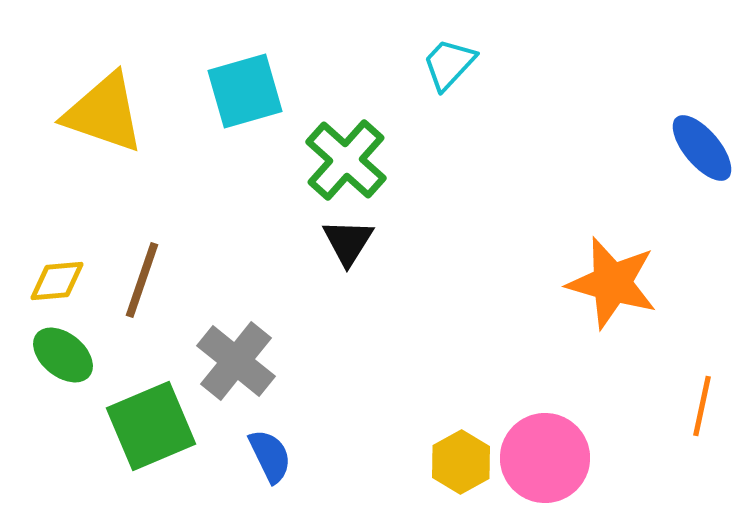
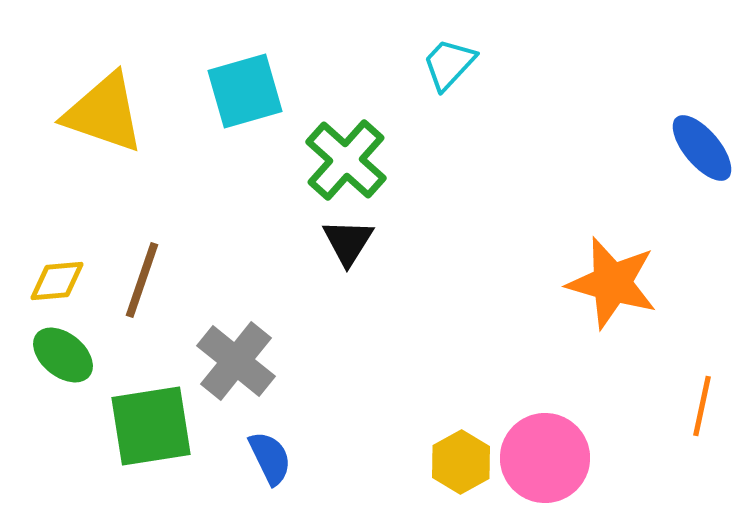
green square: rotated 14 degrees clockwise
blue semicircle: moved 2 px down
